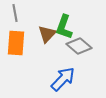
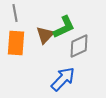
green L-shape: rotated 135 degrees counterclockwise
brown triangle: moved 2 px left, 1 px down
gray diamond: rotated 65 degrees counterclockwise
